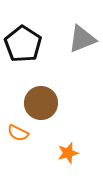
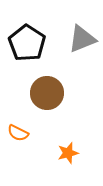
black pentagon: moved 4 px right, 1 px up
brown circle: moved 6 px right, 10 px up
